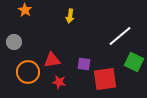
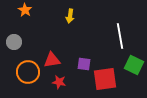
white line: rotated 60 degrees counterclockwise
green square: moved 3 px down
